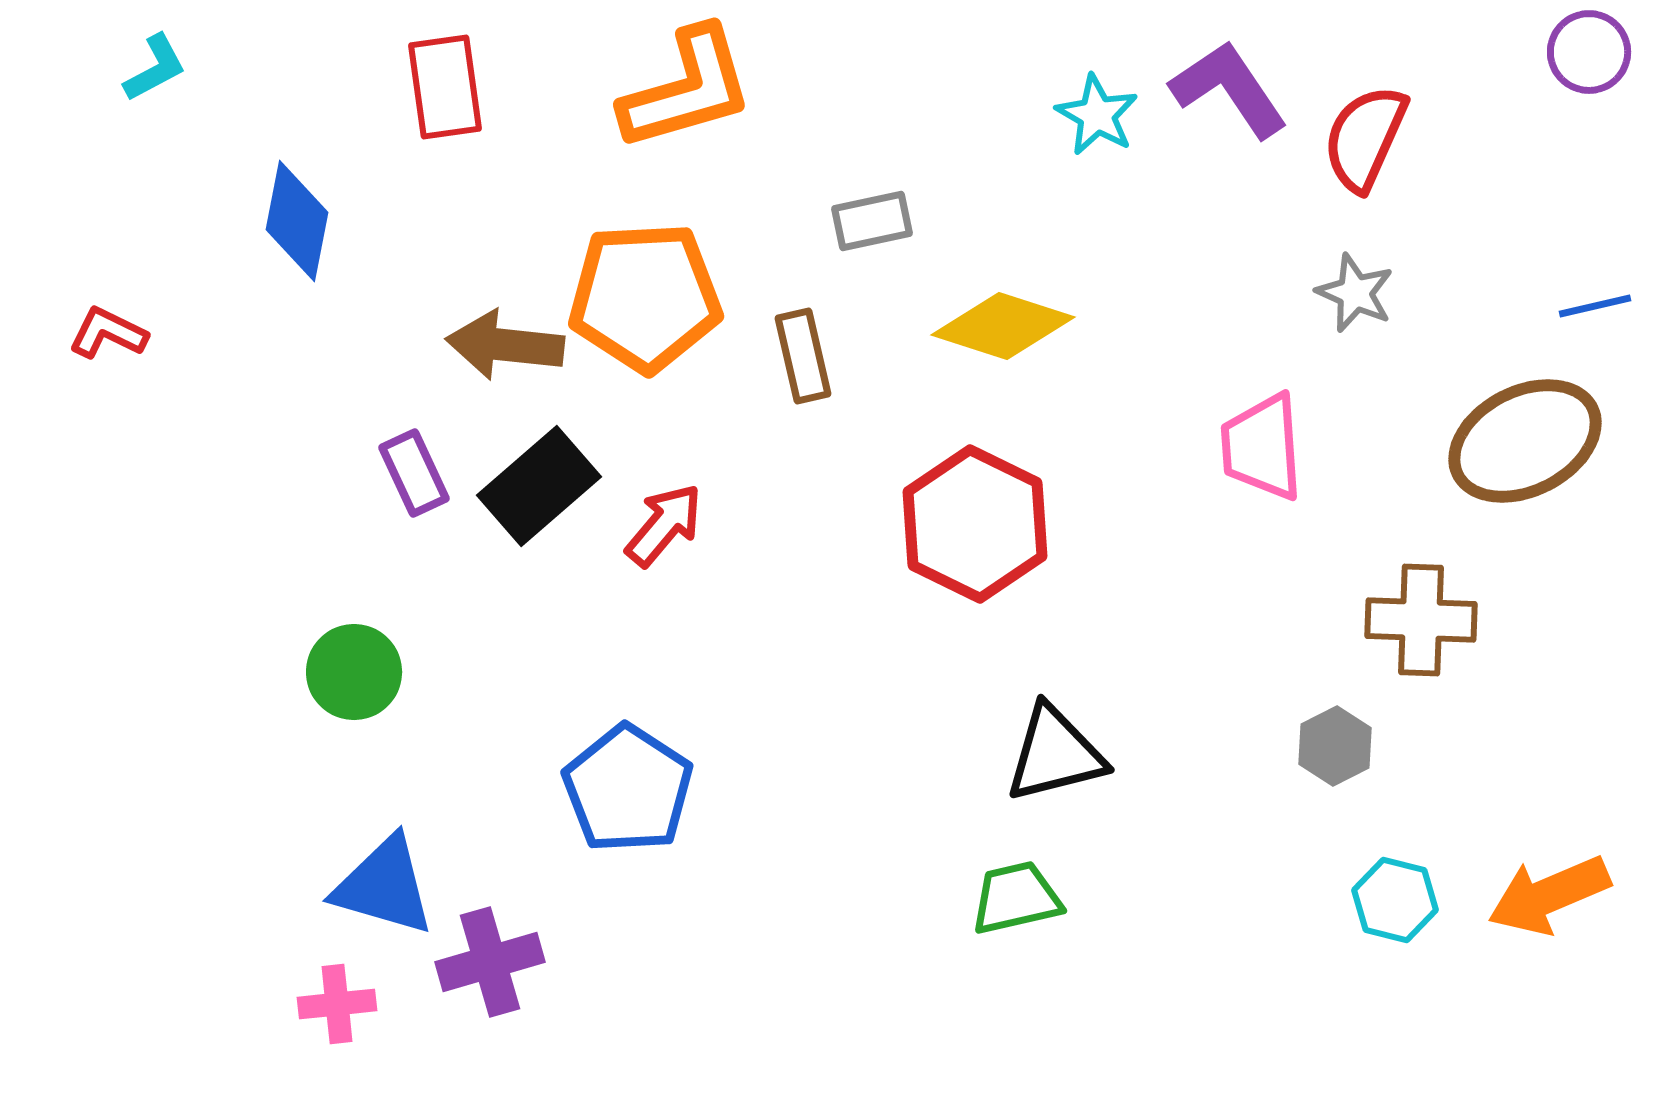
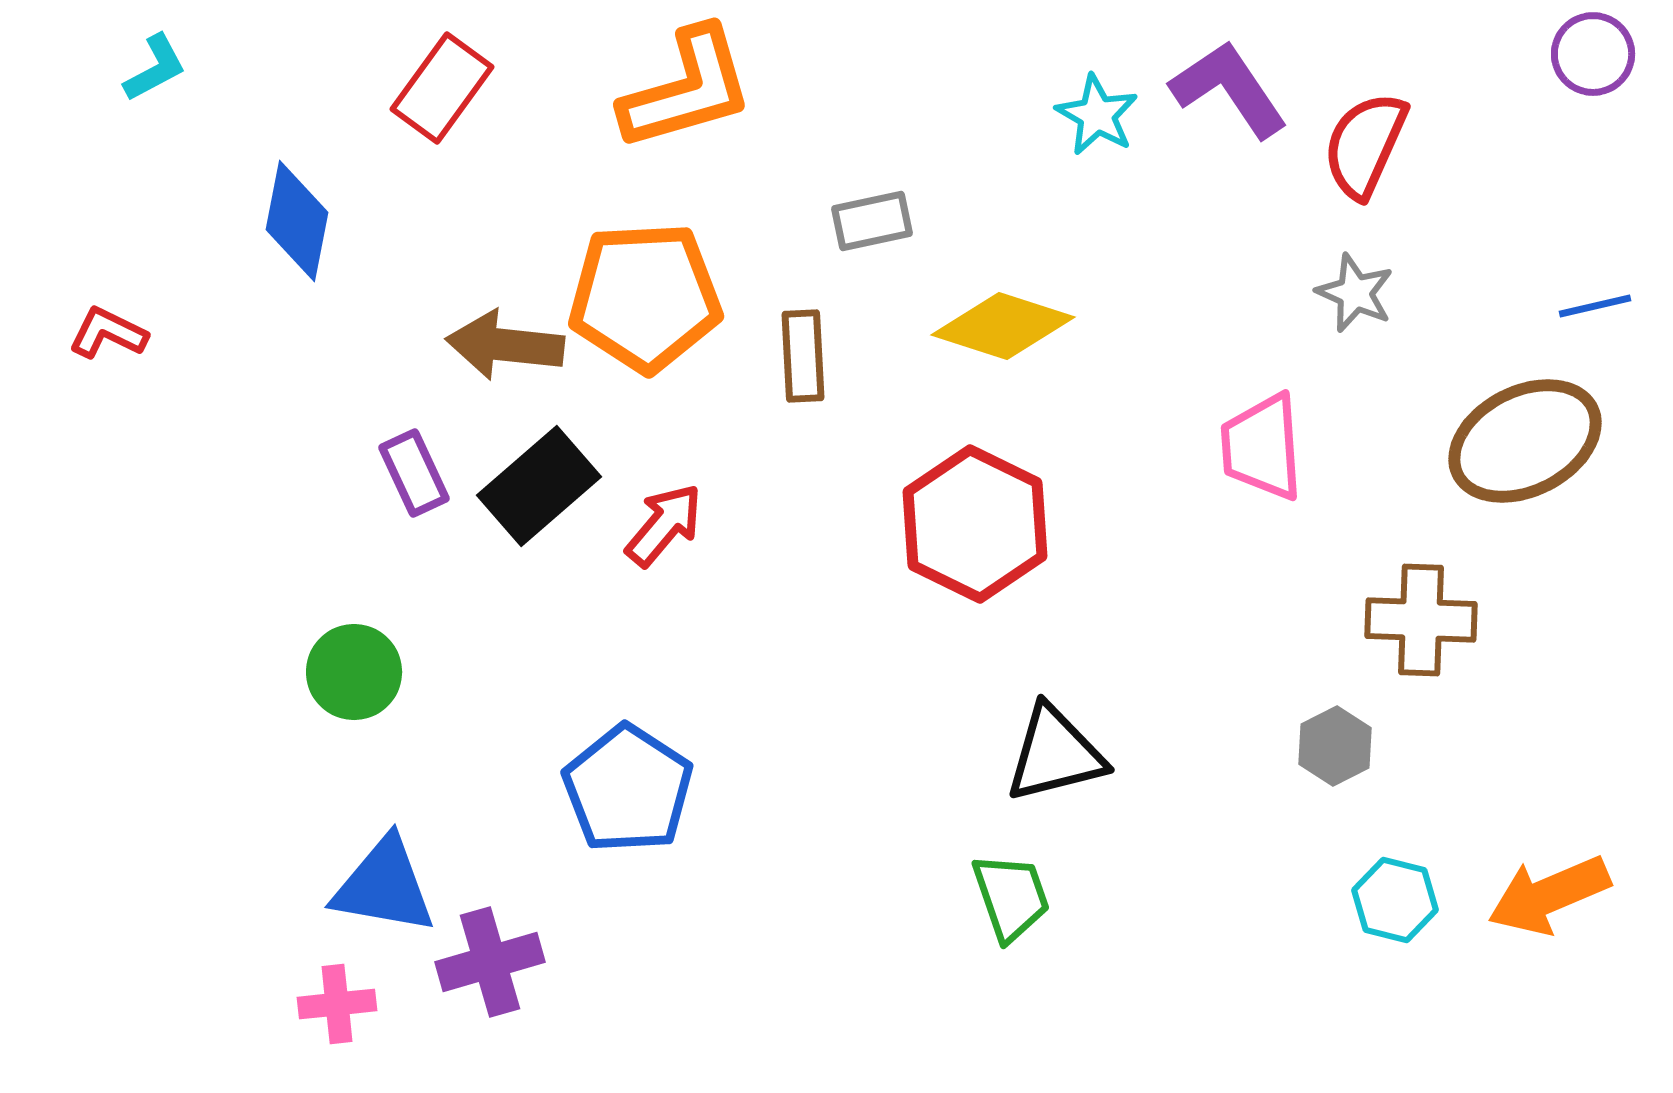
purple circle: moved 4 px right, 2 px down
red rectangle: moved 3 px left, 1 px down; rotated 44 degrees clockwise
red semicircle: moved 7 px down
brown rectangle: rotated 10 degrees clockwise
blue triangle: rotated 6 degrees counterclockwise
green trapezoid: moved 5 px left, 1 px up; rotated 84 degrees clockwise
